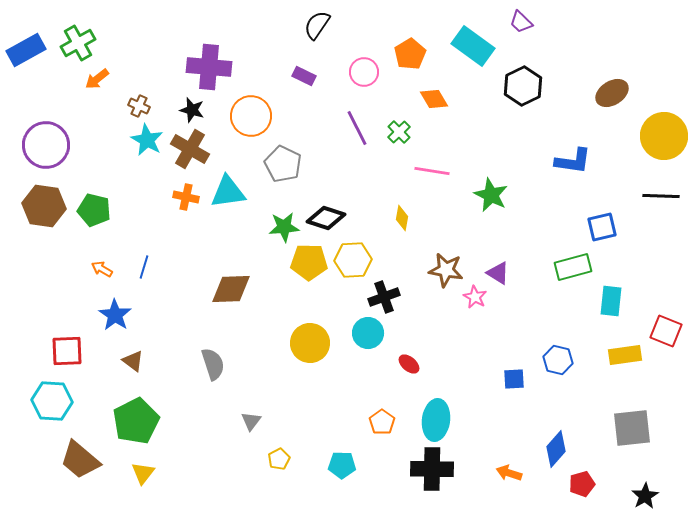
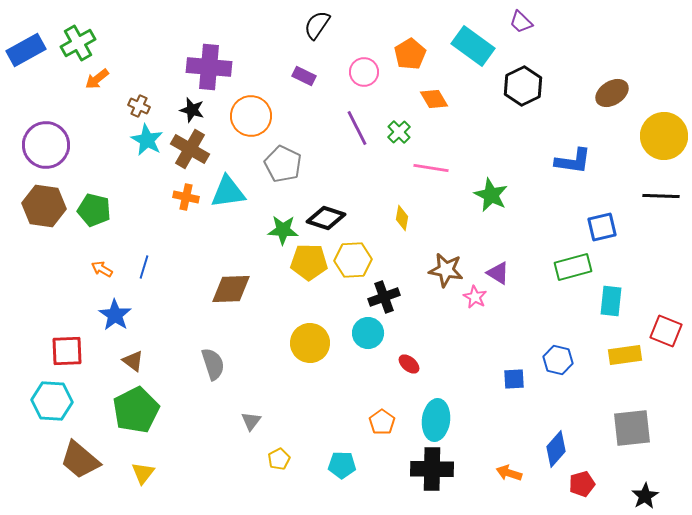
pink line at (432, 171): moved 1 px left, 3 px up
green star at (284, 227): moved 1 px left, 3 px down; rotated 8 degrees clockwise
green pentagon at (136, 421): moved 11 px up
